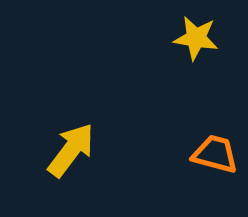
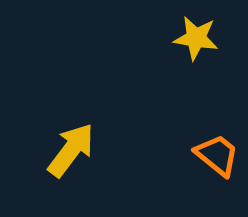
orange trapezoid: moved 2 px right, 1 px down; rotated 24 degrees clockwise
